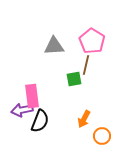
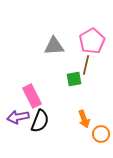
pink pentagon: rotated 10 degrees clockwise
pink rectangle: rotated 20 degrees counterclockwise
purple arrow: moved 4 px left, 7 px down
orange arrow: rotated 48 degrees counterclockwise
orange circle: moved 1 px left, 2 px up
